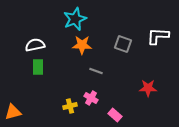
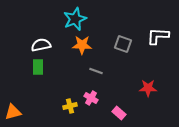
white semicircle: moved 6 px right
pink rectangle: moved 4 px right, 2 px up
